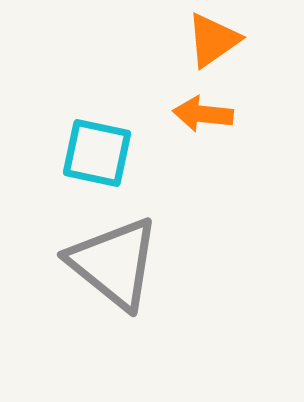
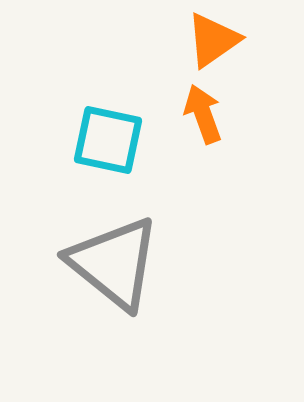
orange arrow: rotated 64 degrees clockwise
cyan square: moved 11 px right, 13 px up
